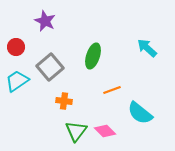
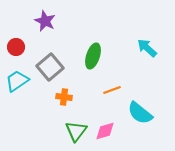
orange cross: moved 4 px up
pink diamond: rotated 60 degrees counterclockwise
